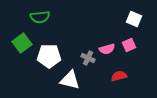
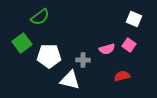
green semicircle: rotated 30 degrees counterclockwise
pink square: rotated 32 degrees counterclockwise
gray cross: moved 5 px left, 2 px down; rotated 24 degrees counterclockwise
red semicircle: moved 3 px right
